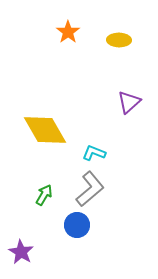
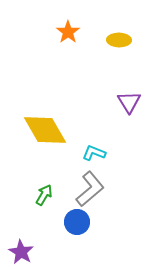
purple triangle: rotated 20 degrees counterclockwise
blue circle: moved 3 px up
